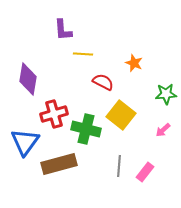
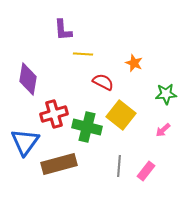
green cross: moved 1 px right, 2 px up
pink rectangle: moved 1 px right, 1 px up
